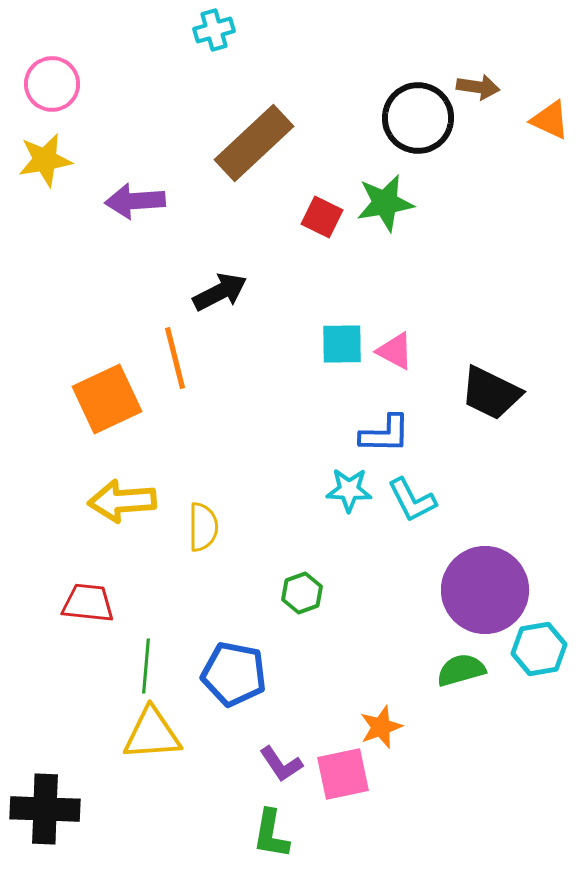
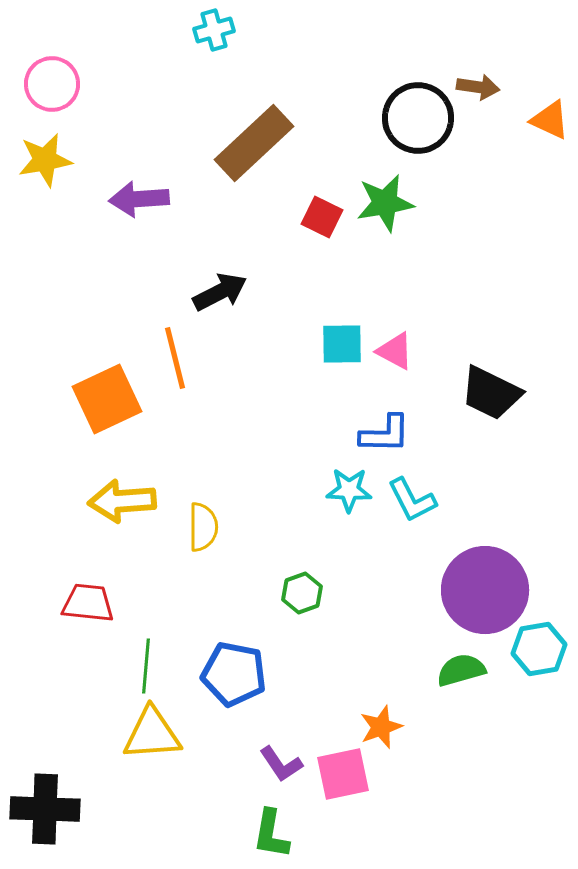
purple arrow: moved 4 px right, 2 px up
